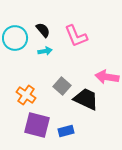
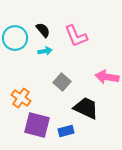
gray square: moved 4 px up
orange cross: moved 5 px left, 3 px down
black trapezoid: moved 9 px down
